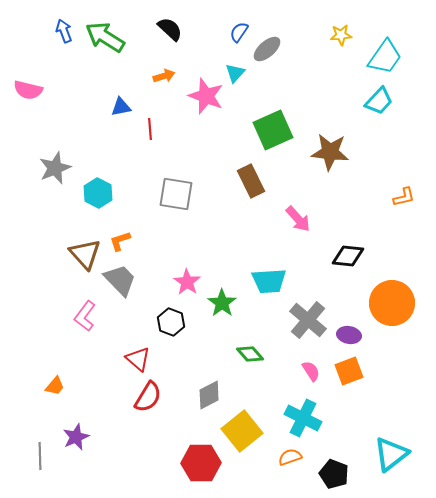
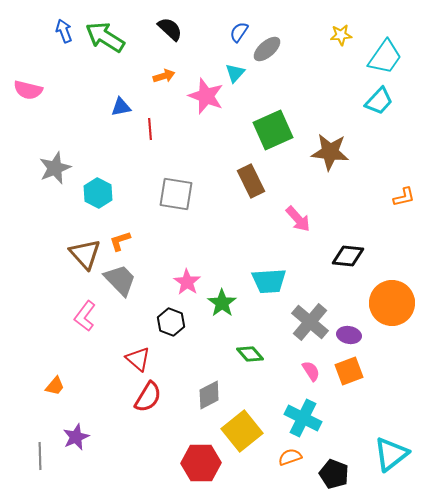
gray cross at (308, 320): moved 2 px right, 2 px down
